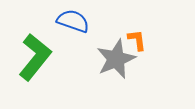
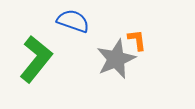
green L-shape: moved 1 px right, 2 px down
